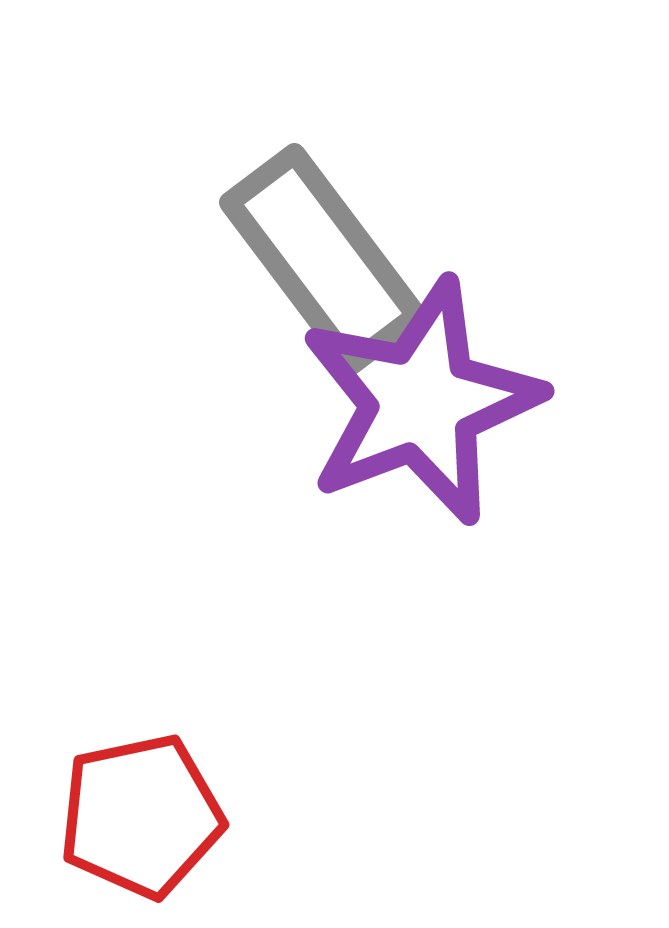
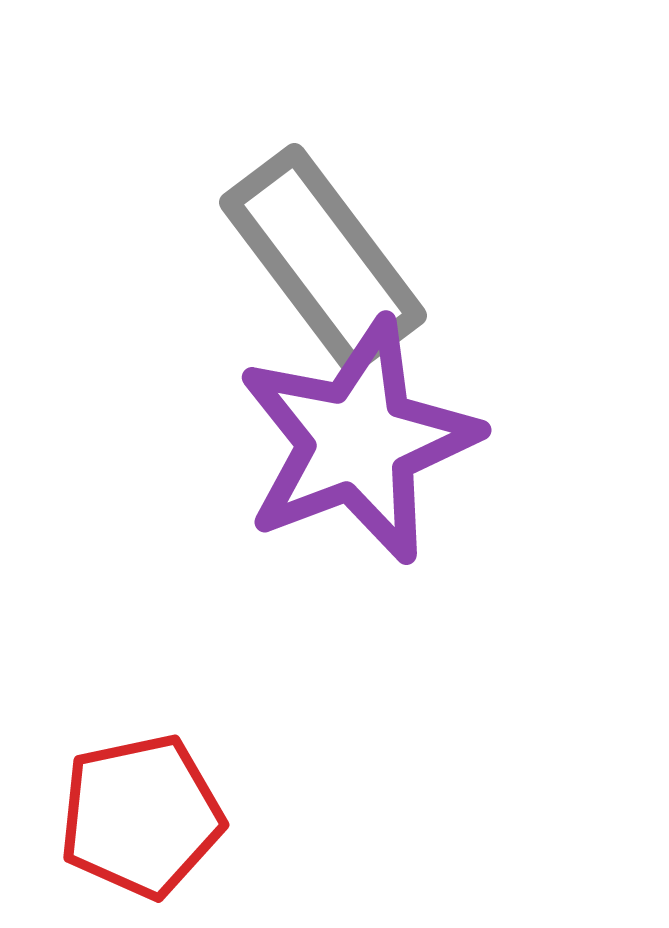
purple star: moved 63 px left, 39 px down
